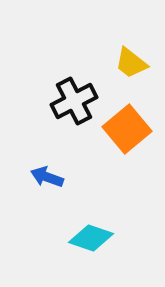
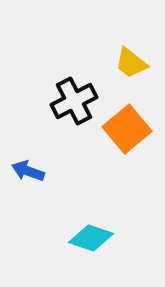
blue arrow: moved 19 px left, 6 px up
